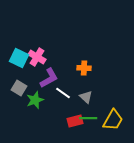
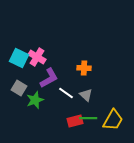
white line: moved 3 px right
gray triangle: moved 2 px up
